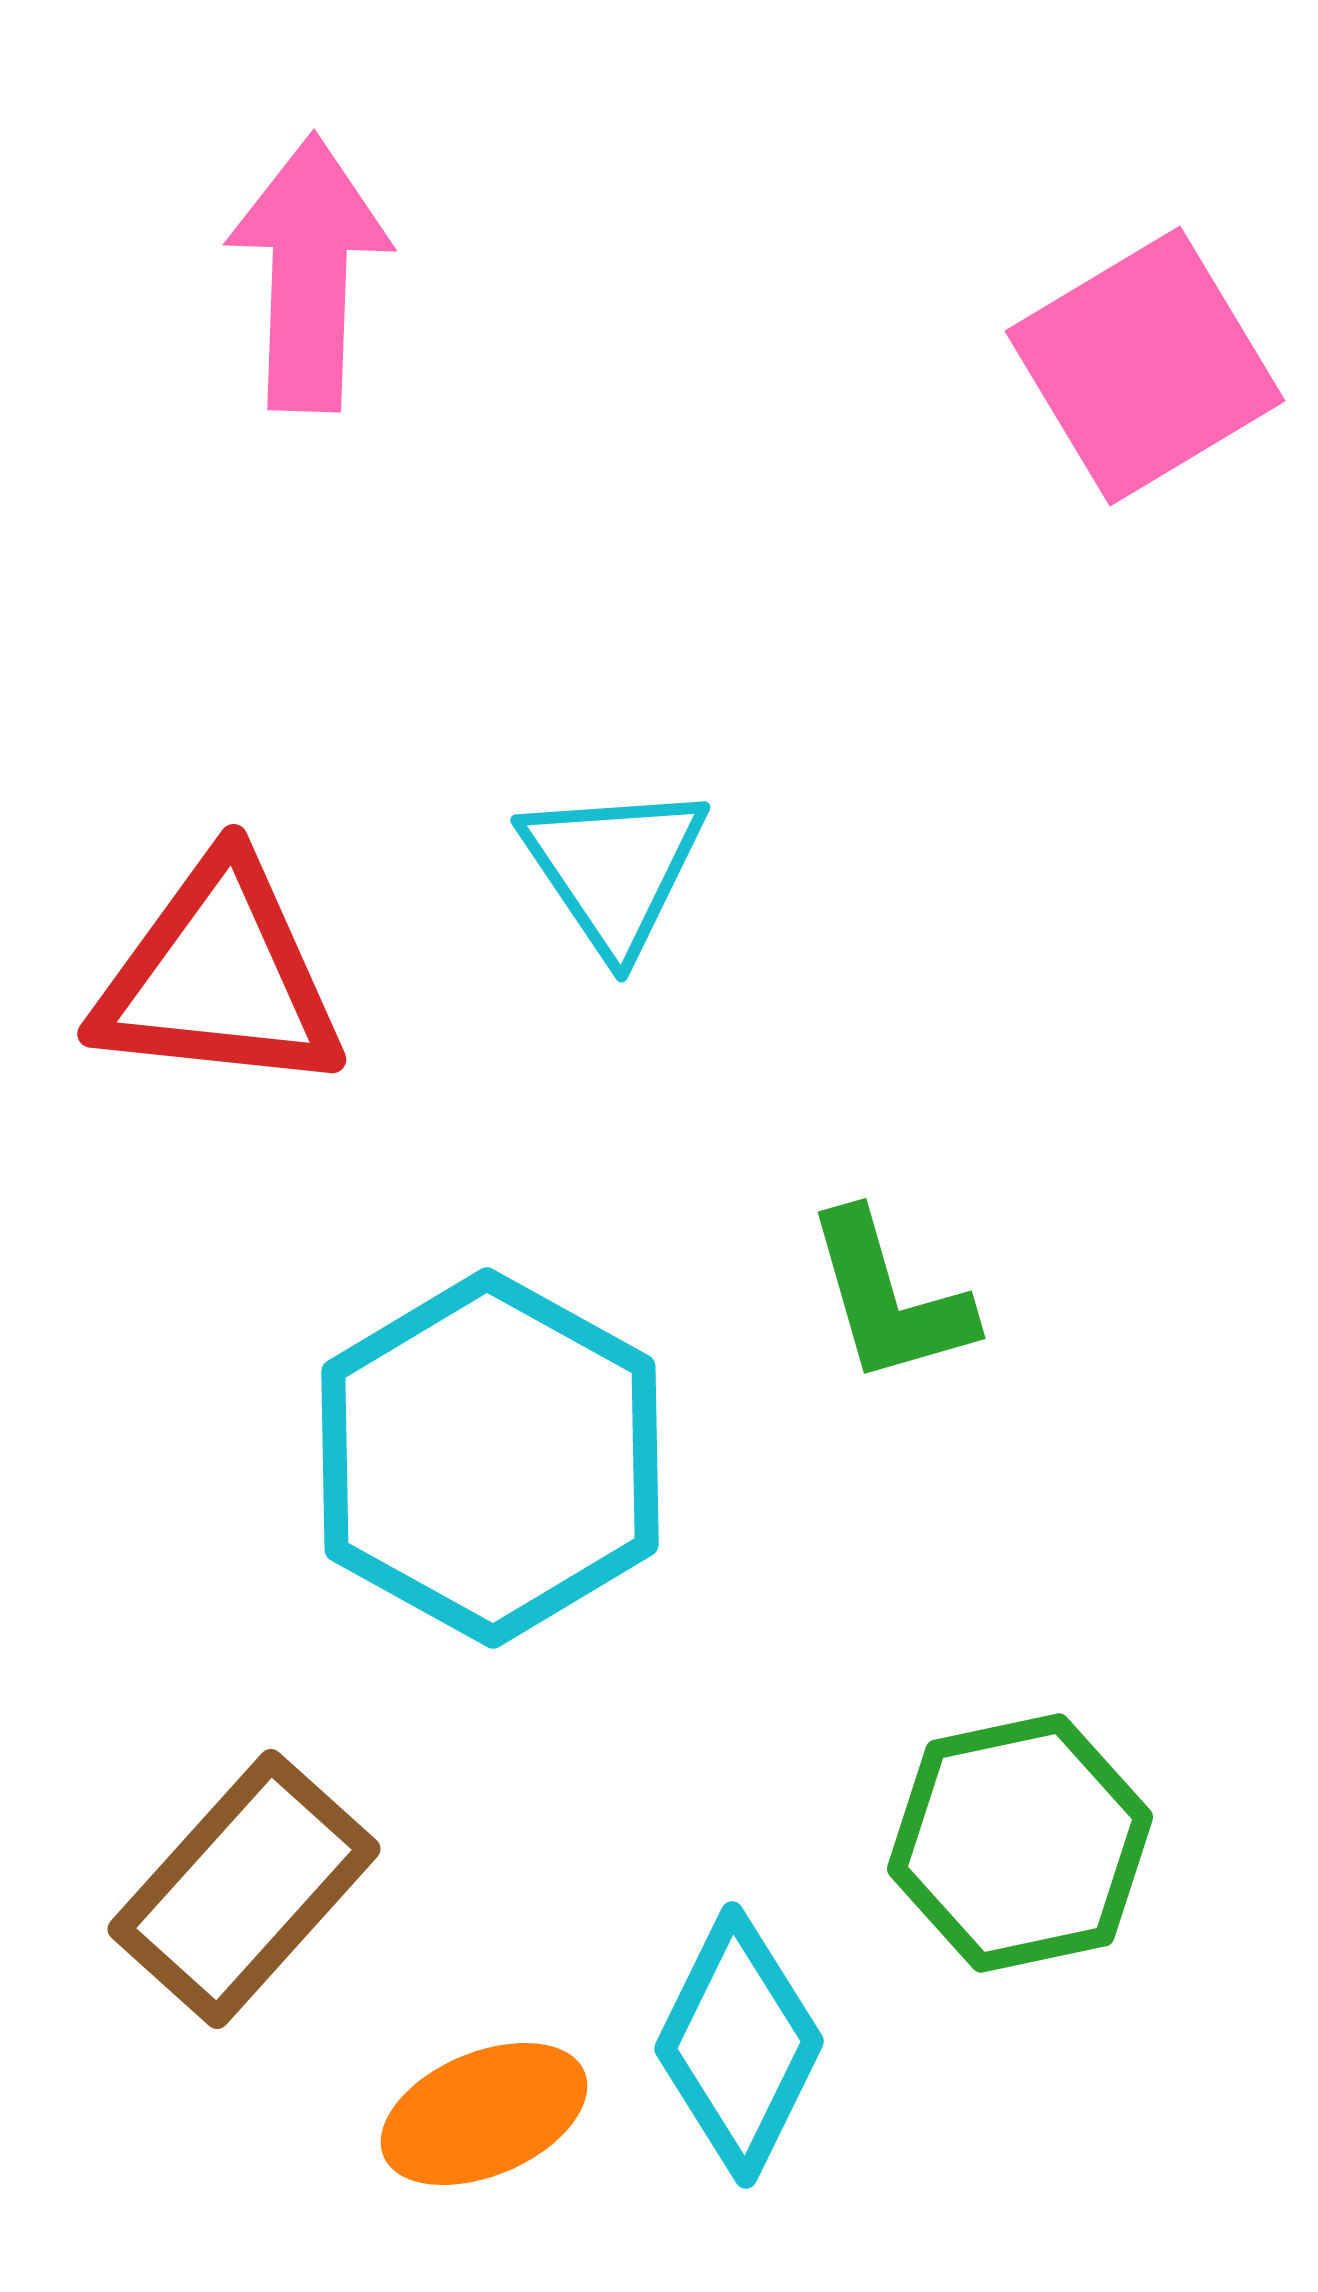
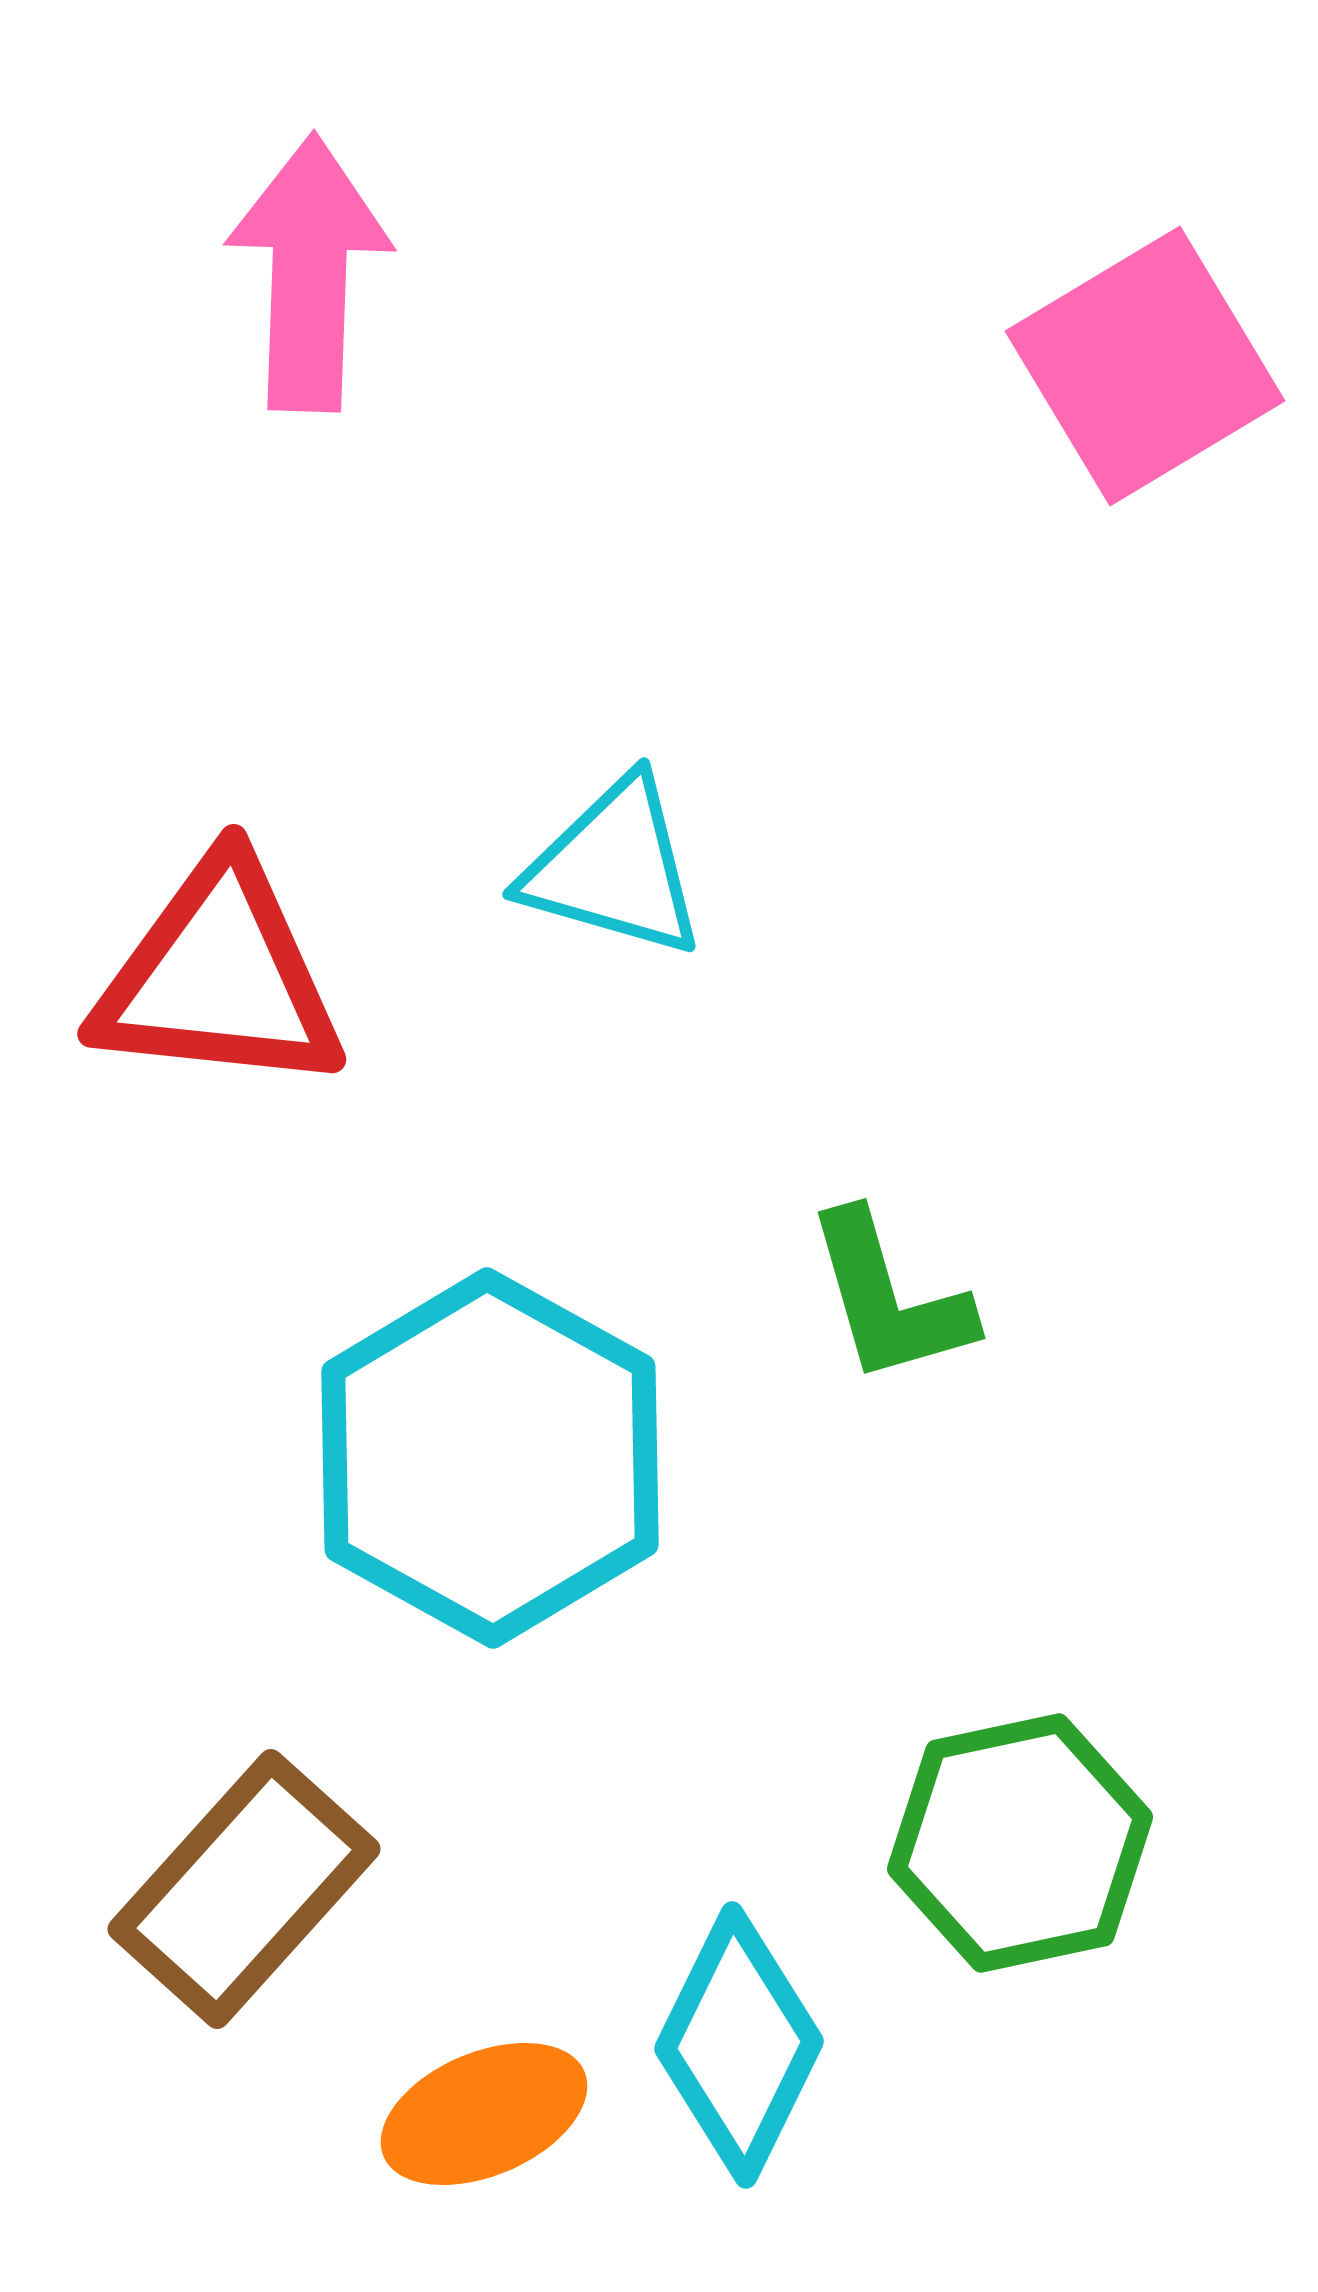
cyan triangle: rotated 40 degrees counterclockwise
